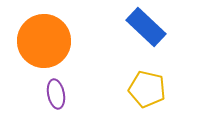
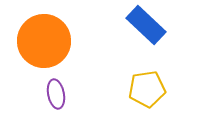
blue rectangle: moved 2 px up
yellow pentagon: rotated 21 degrees counterclockwise
